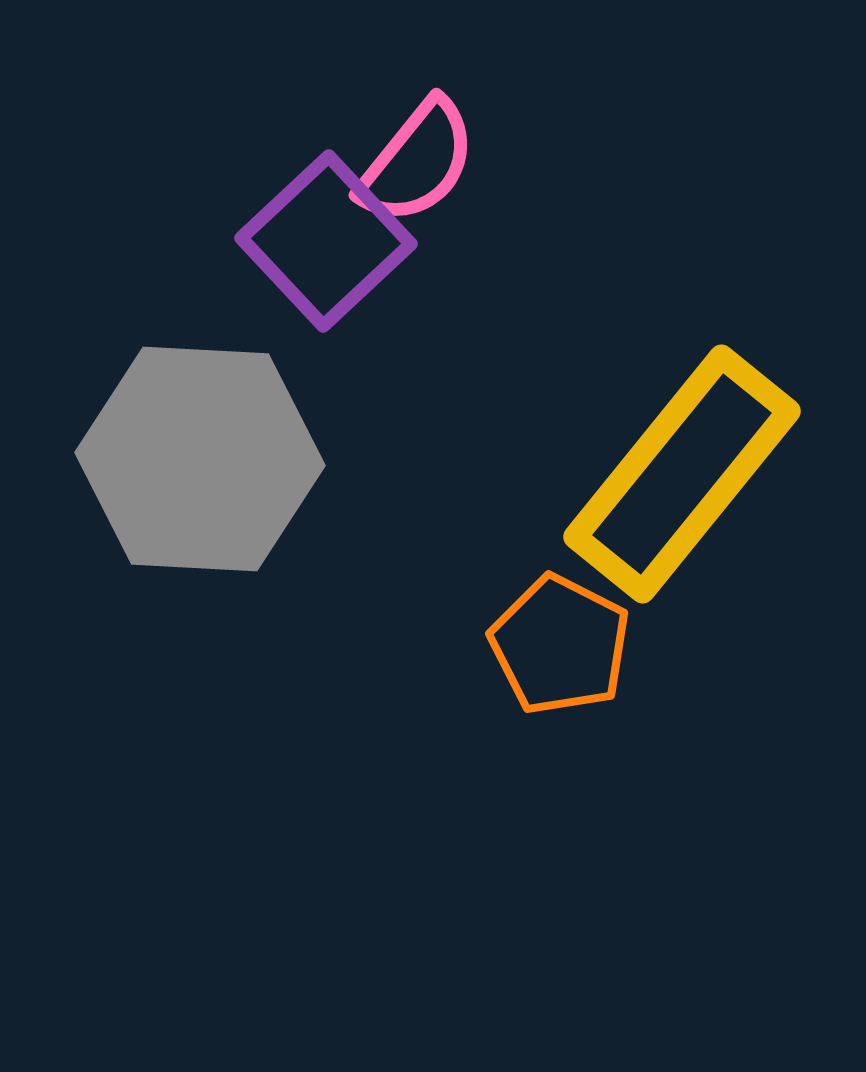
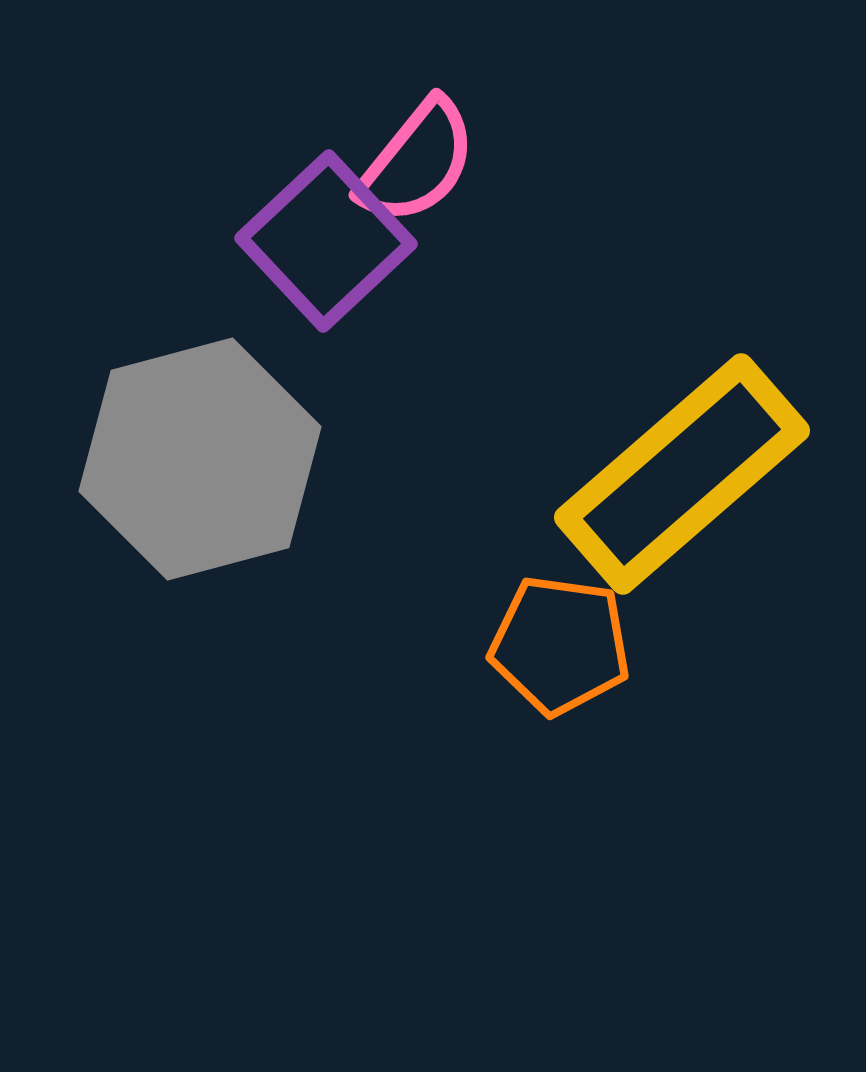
gray hexagon: rotated 18 degrees counterclockwise
yellow rectangle: rotated 10 degrees clockwise
orange pentagon: rotated 19 degrees counterclockwise
